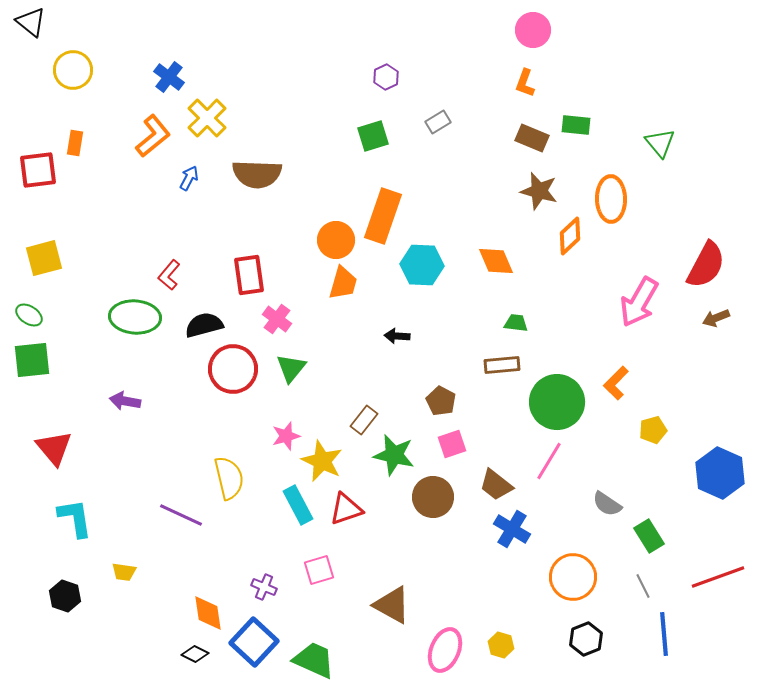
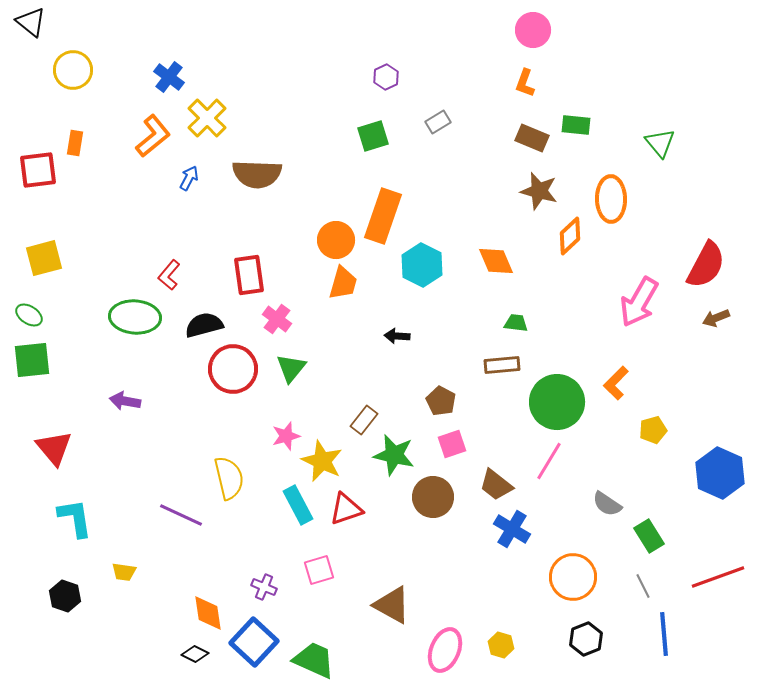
cyan hexagon at (422, 265): rotated 24 degrees clockwise
